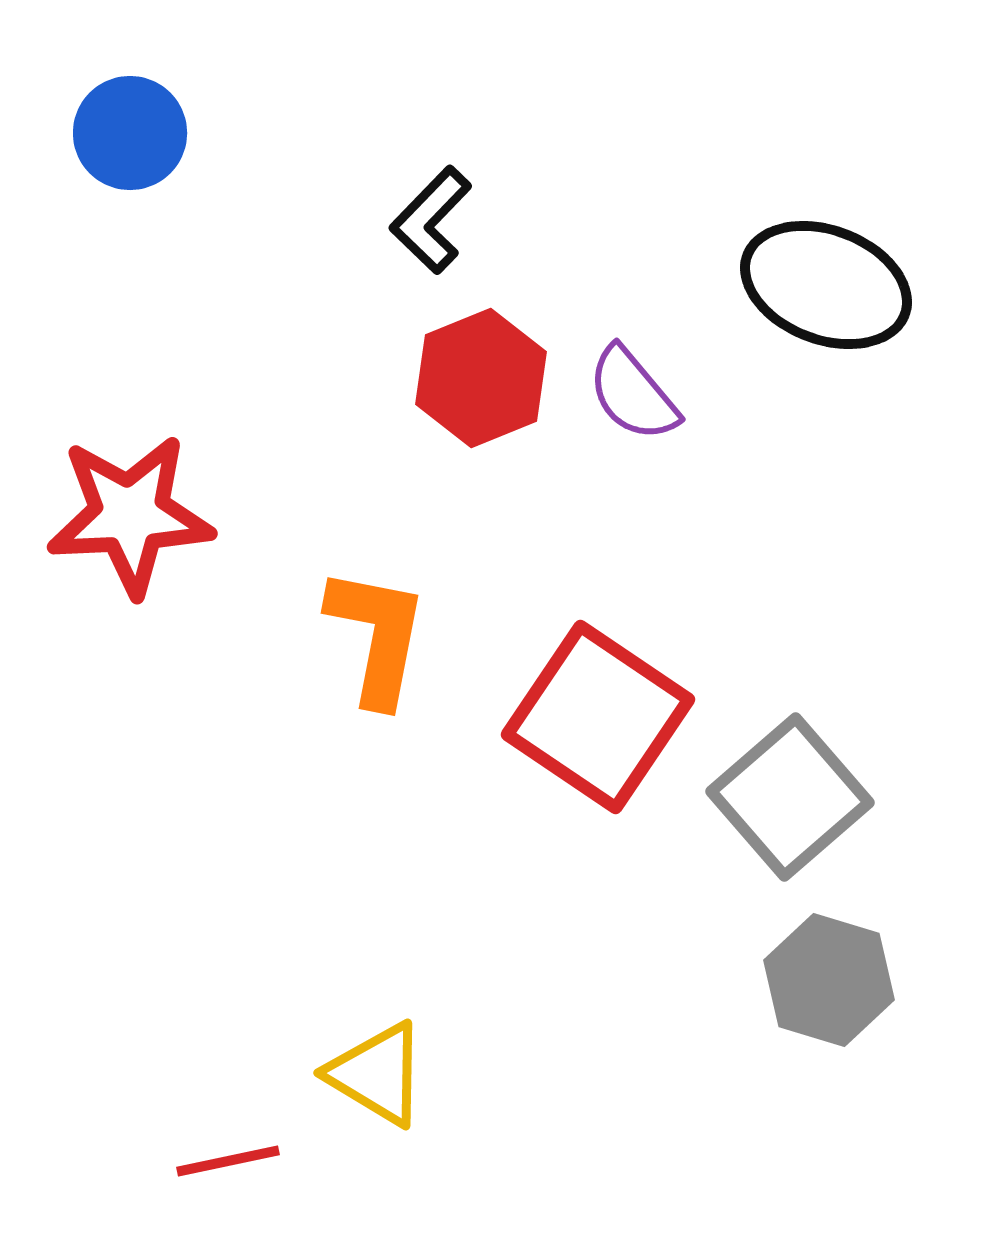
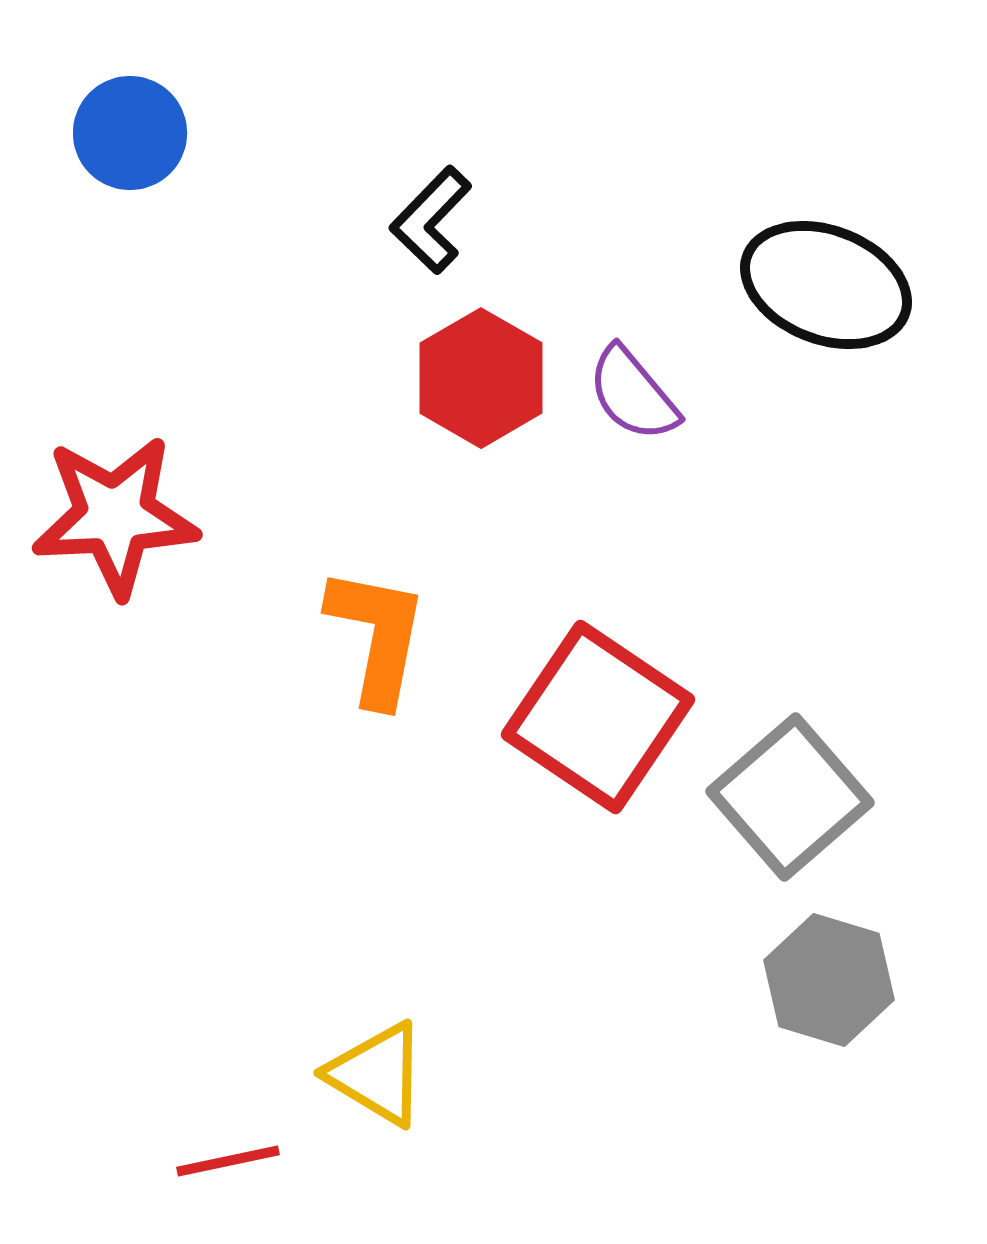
red hexagon: rotated 8 degrees counterclockwise
red star: moved 15 px left, 1 px down
